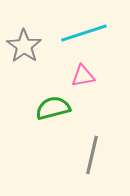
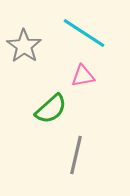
cyan line: rotated 51 degrees clockwise
green semicircle: moved 2 px left, 1 px down; rotated 152 degrees clockwise
gray line: moved 16 px left
